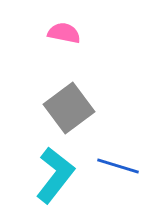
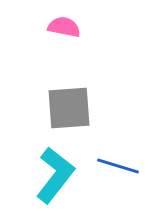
pink semicircle: moved 6 px up
gray square: rotated 33 degrees clockwise
